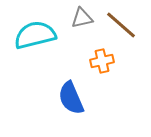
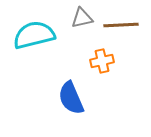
brown line: rotated 44 degrees counterclockwise
cyan semicircle: moved 1 px left
